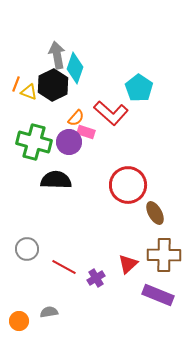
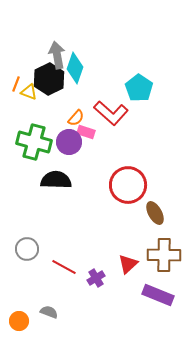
black hexagon: moved 4 px left, 6 px up
gray semicircle: rotated 30 degrees clockwise
